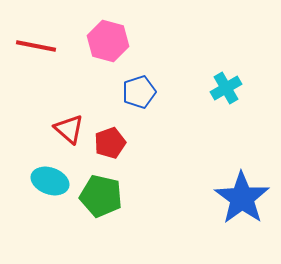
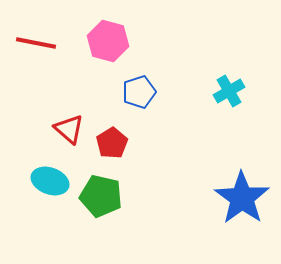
red line: moved 3 px up
cyan cross: moved 3 px right, 3 px down
red pentagon: moved 2 px right; rotated 12 degrees counterclockwise
